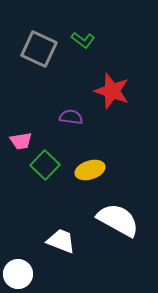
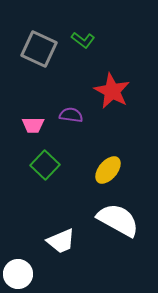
red star: rotated 9 degrees clockwise
purple semicircle: moved 2 px up
pink trapezoid: moved 12 px right, 16 px up; rotated 10 degrees clockwise
yellow ellipse: moved 18 px right; rotated 32 degrees counterclockwise
white trapezoid: rotated 136 degrees clockwise
